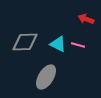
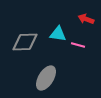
cyan triangle: moved 10 px up; rotated 18 degrees counterclockwise
gray ellipse: moved 1 px down
